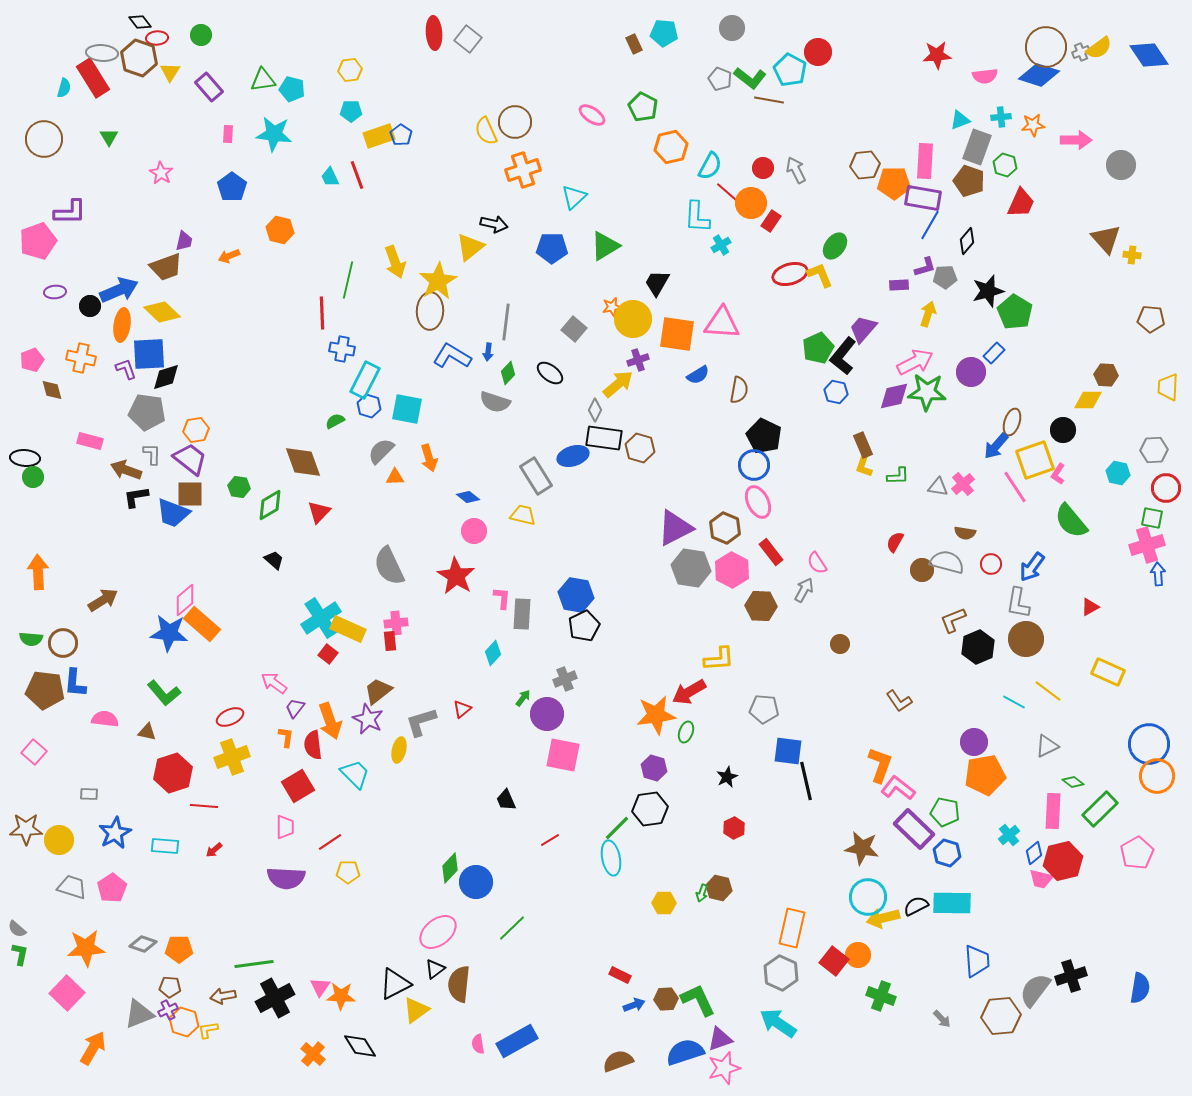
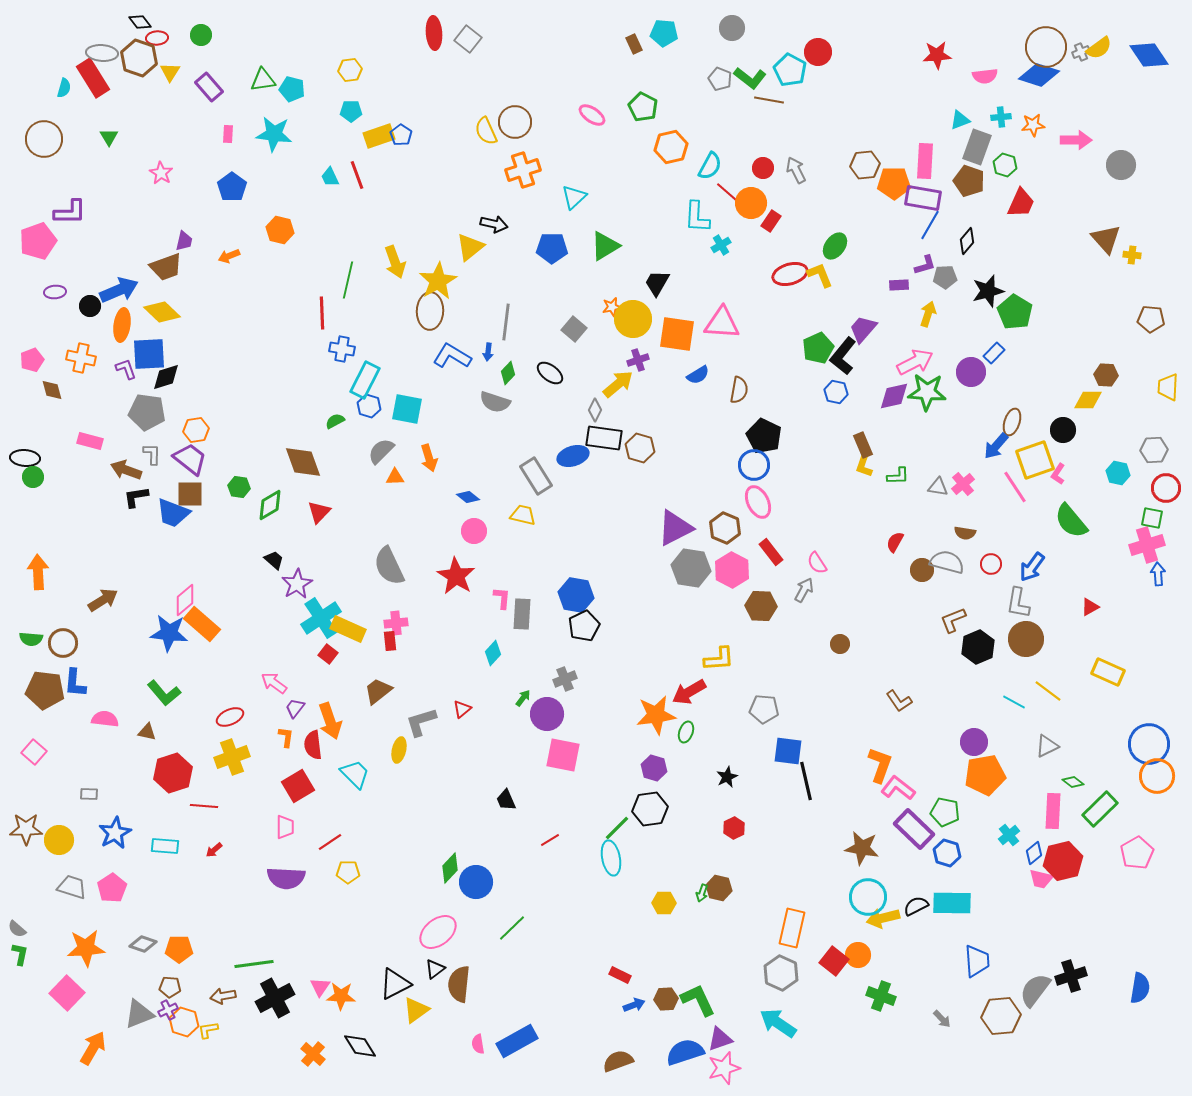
purple L-shape at (925, 267): moved 2 px up
purple star at (368, 719): moved 71 px left, 135 px up; rotated 16 degrees clockwise
